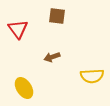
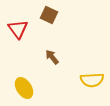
brown square: moved 8 px left, 1 px up; rotated 18 degrees clockwise
brown arrow: rotated 70 degrees clockwise
yellow semicircle: moved 4 px down
